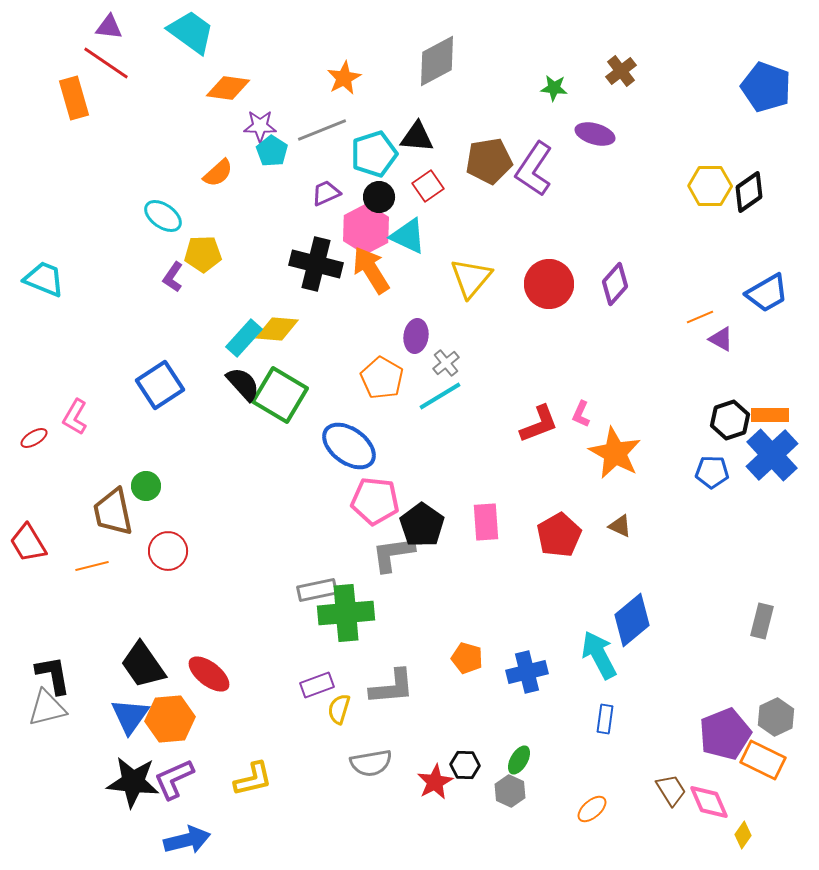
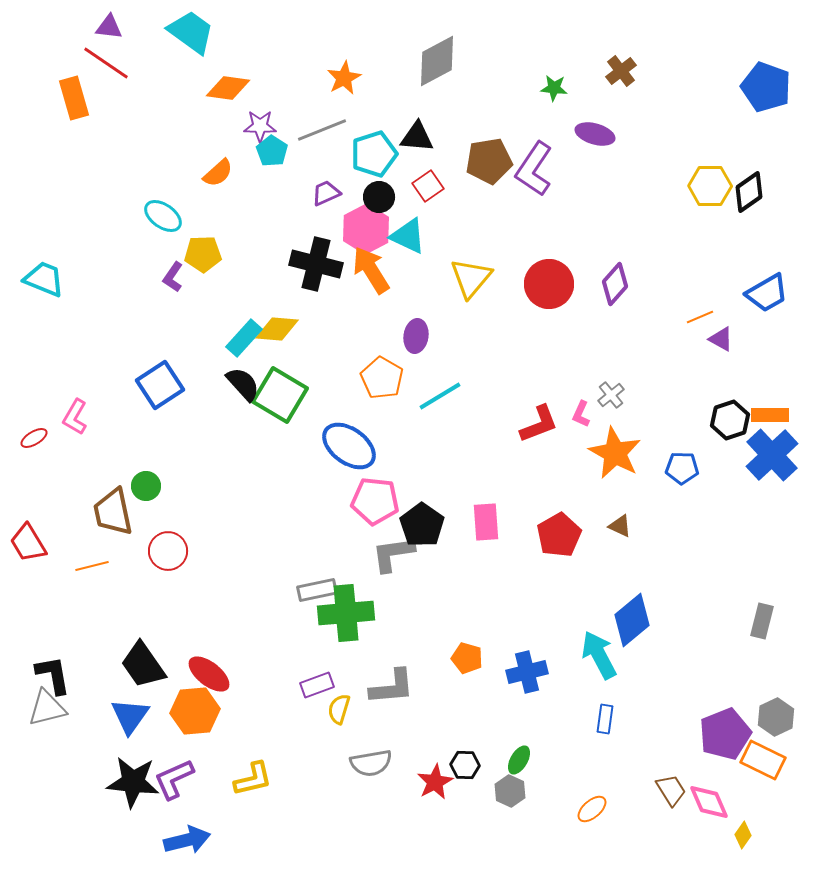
gray cross at (446, 363): moved 165 px right, 32 px down
blue pentagon at (712, 472): moved 30 px left, 4 px up
orange hexagon at (170, 719): moved 25 px right, 8 px up
